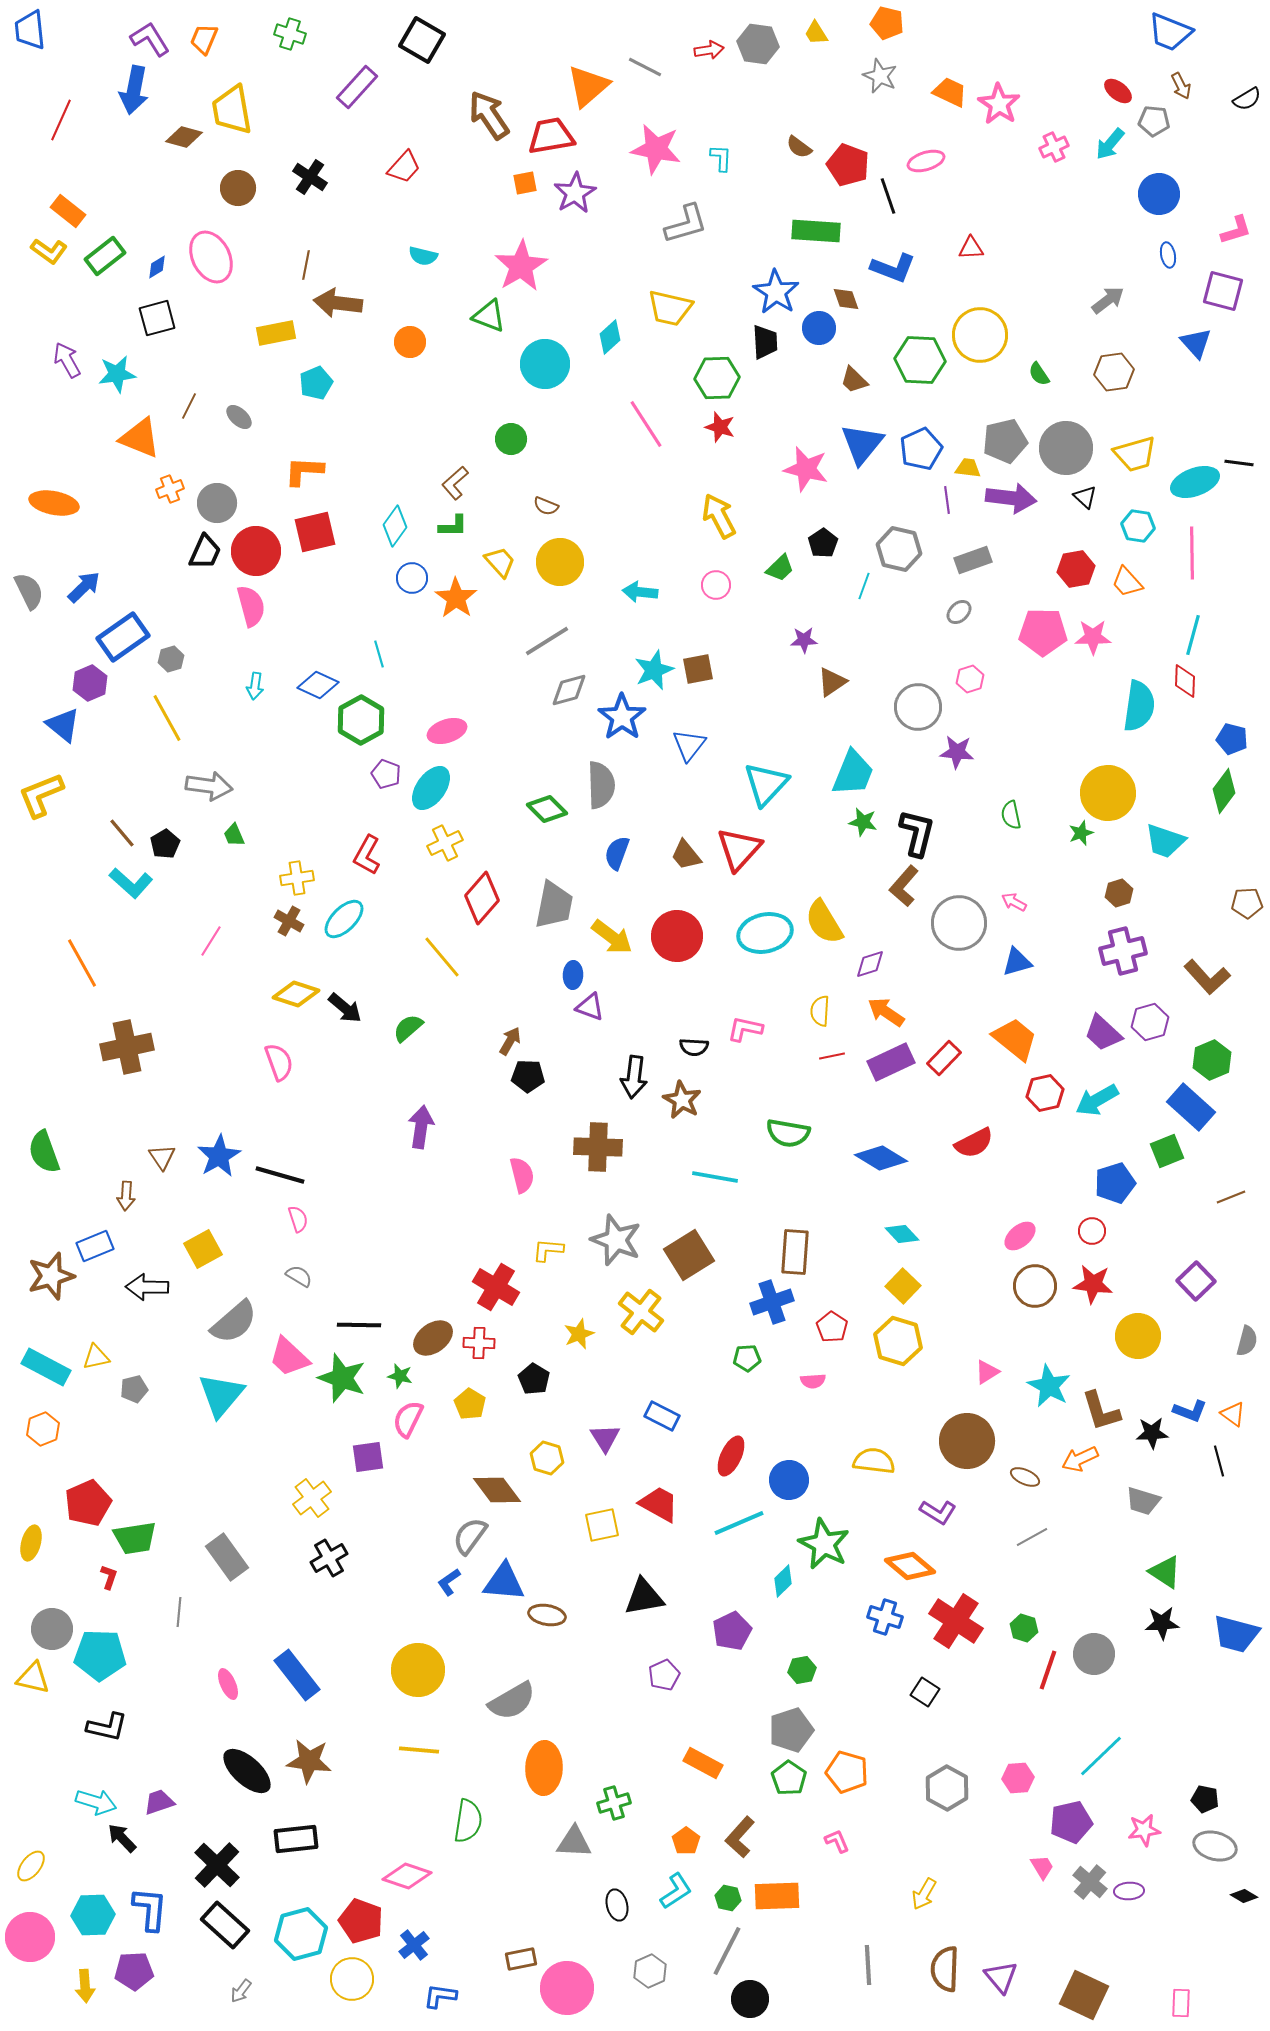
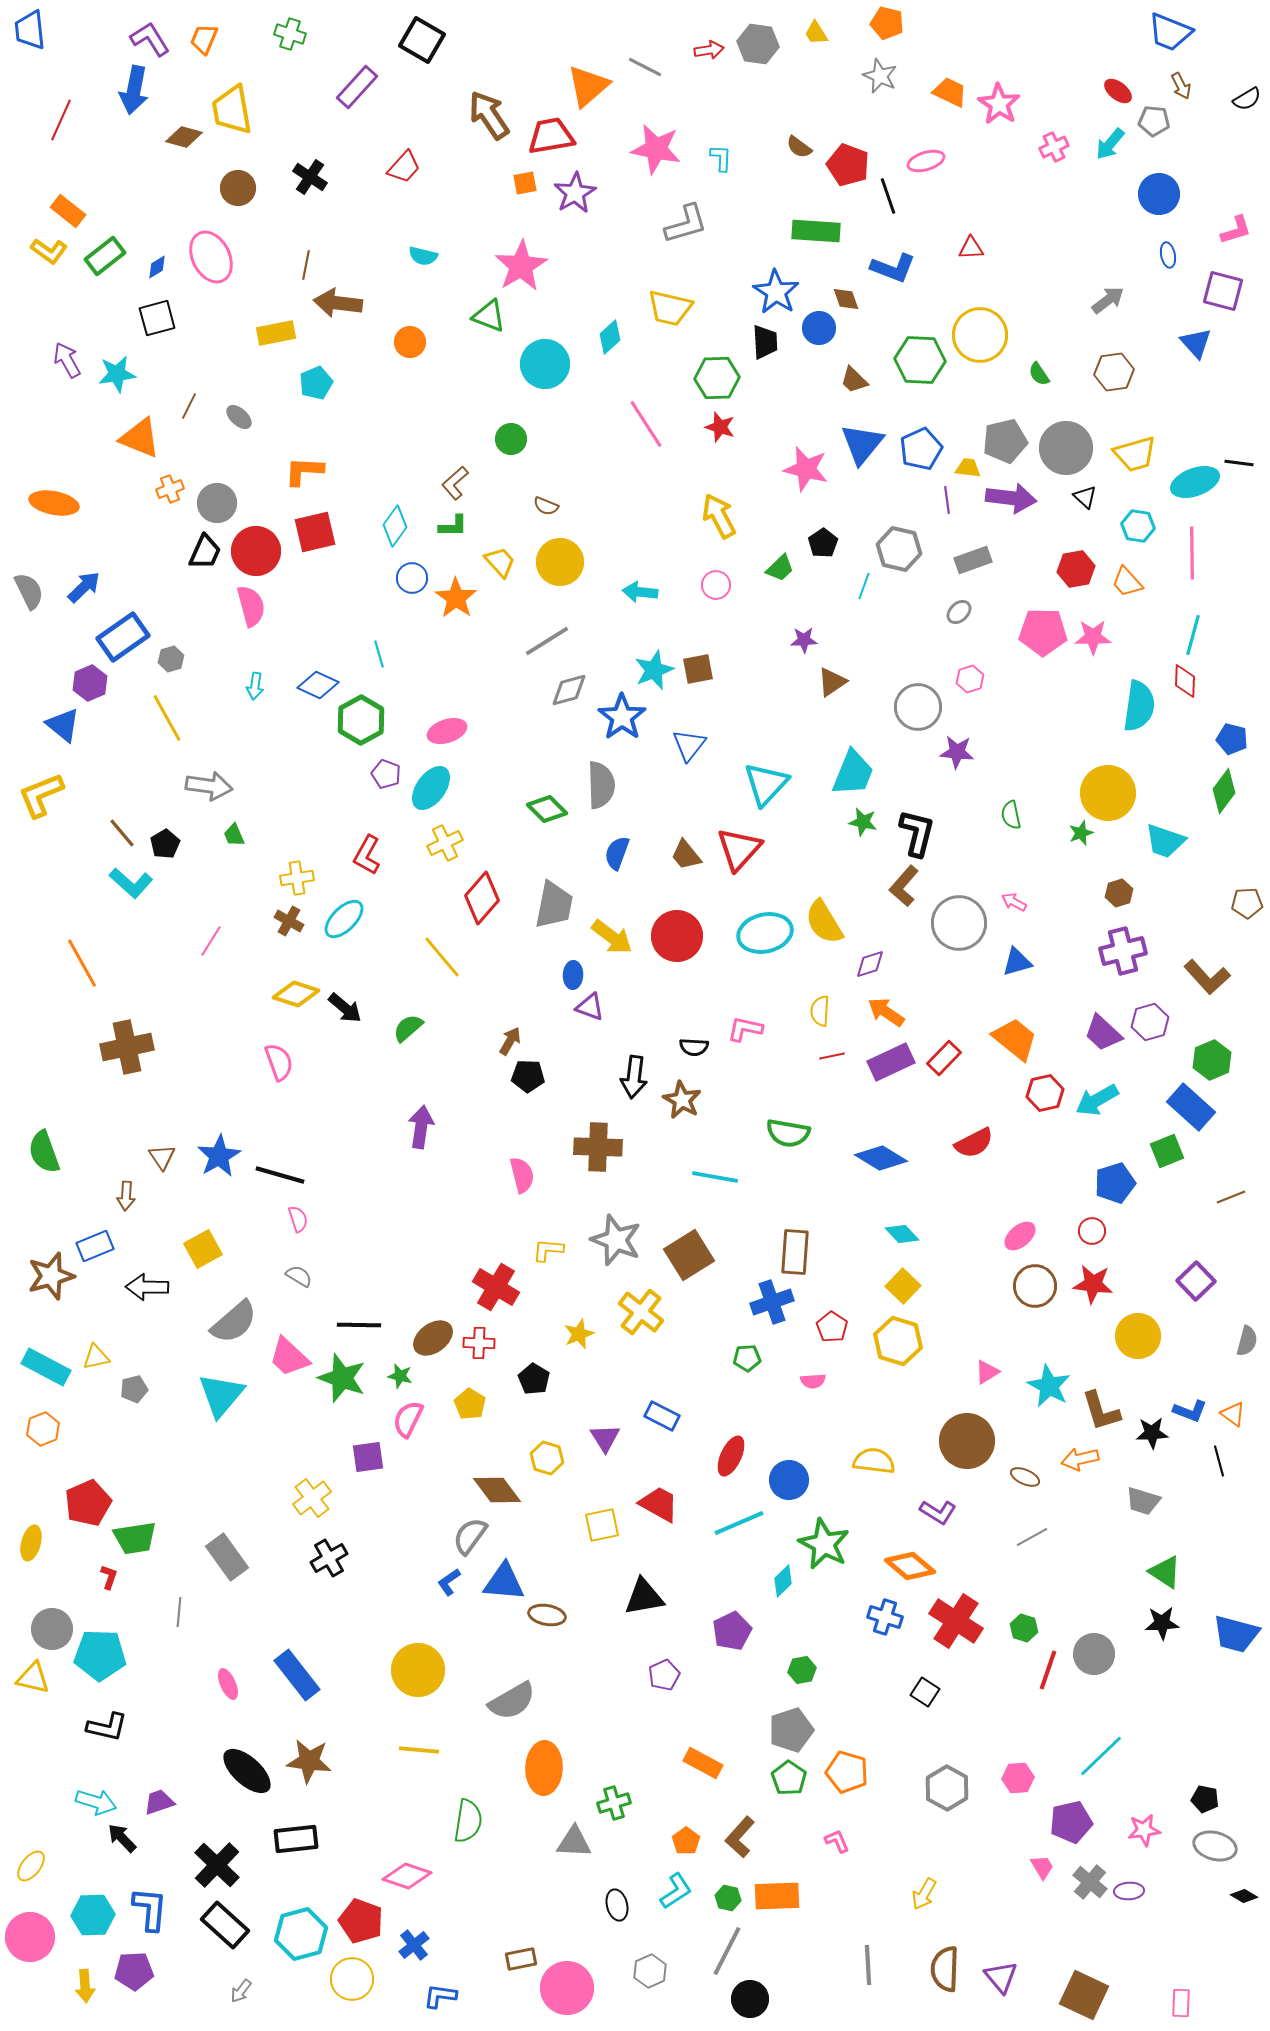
orange arrow at (1080, 1459): rotated 12 degrees clockwise
